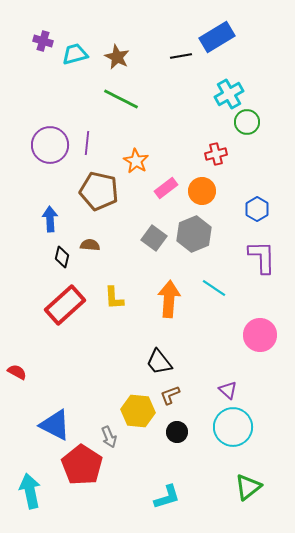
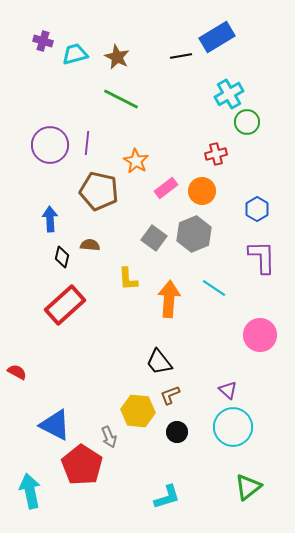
yellow L-shape: moved 14 px right, 19 px up
